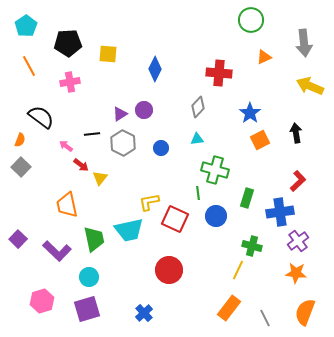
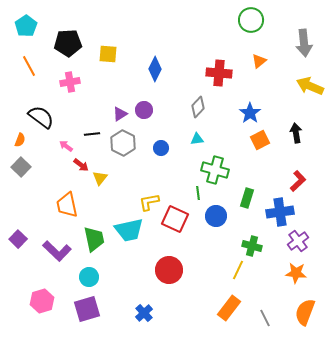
orange triangle at (264, 57): moved 5 px left, 4 px down; rotated 14 degrees counterclockwise
